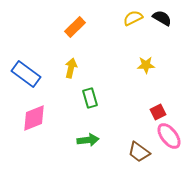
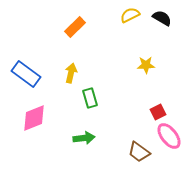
yellow semicircle: moved 3 px left, 3 px up
yellow arrow: moved 5 px down
green arrow: moved 4 px left, 2 px up
